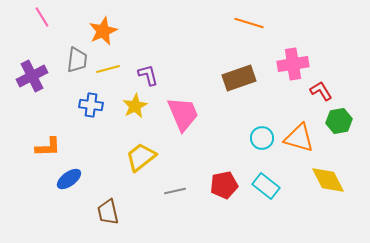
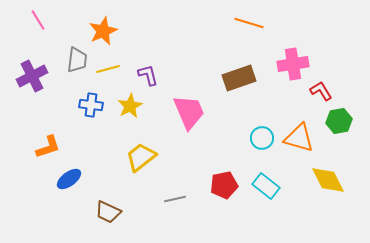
pink line: moved 4 px left, 3 px down
yellow star: moved 5 px left
pink trapezoid: moved 6 px right, 2 px up
orange L-shape: rotated 16 degrees counterclockwise
gray line: moved 8 px down
brown trapezoid: rotated 52 degrees counterclockwise
